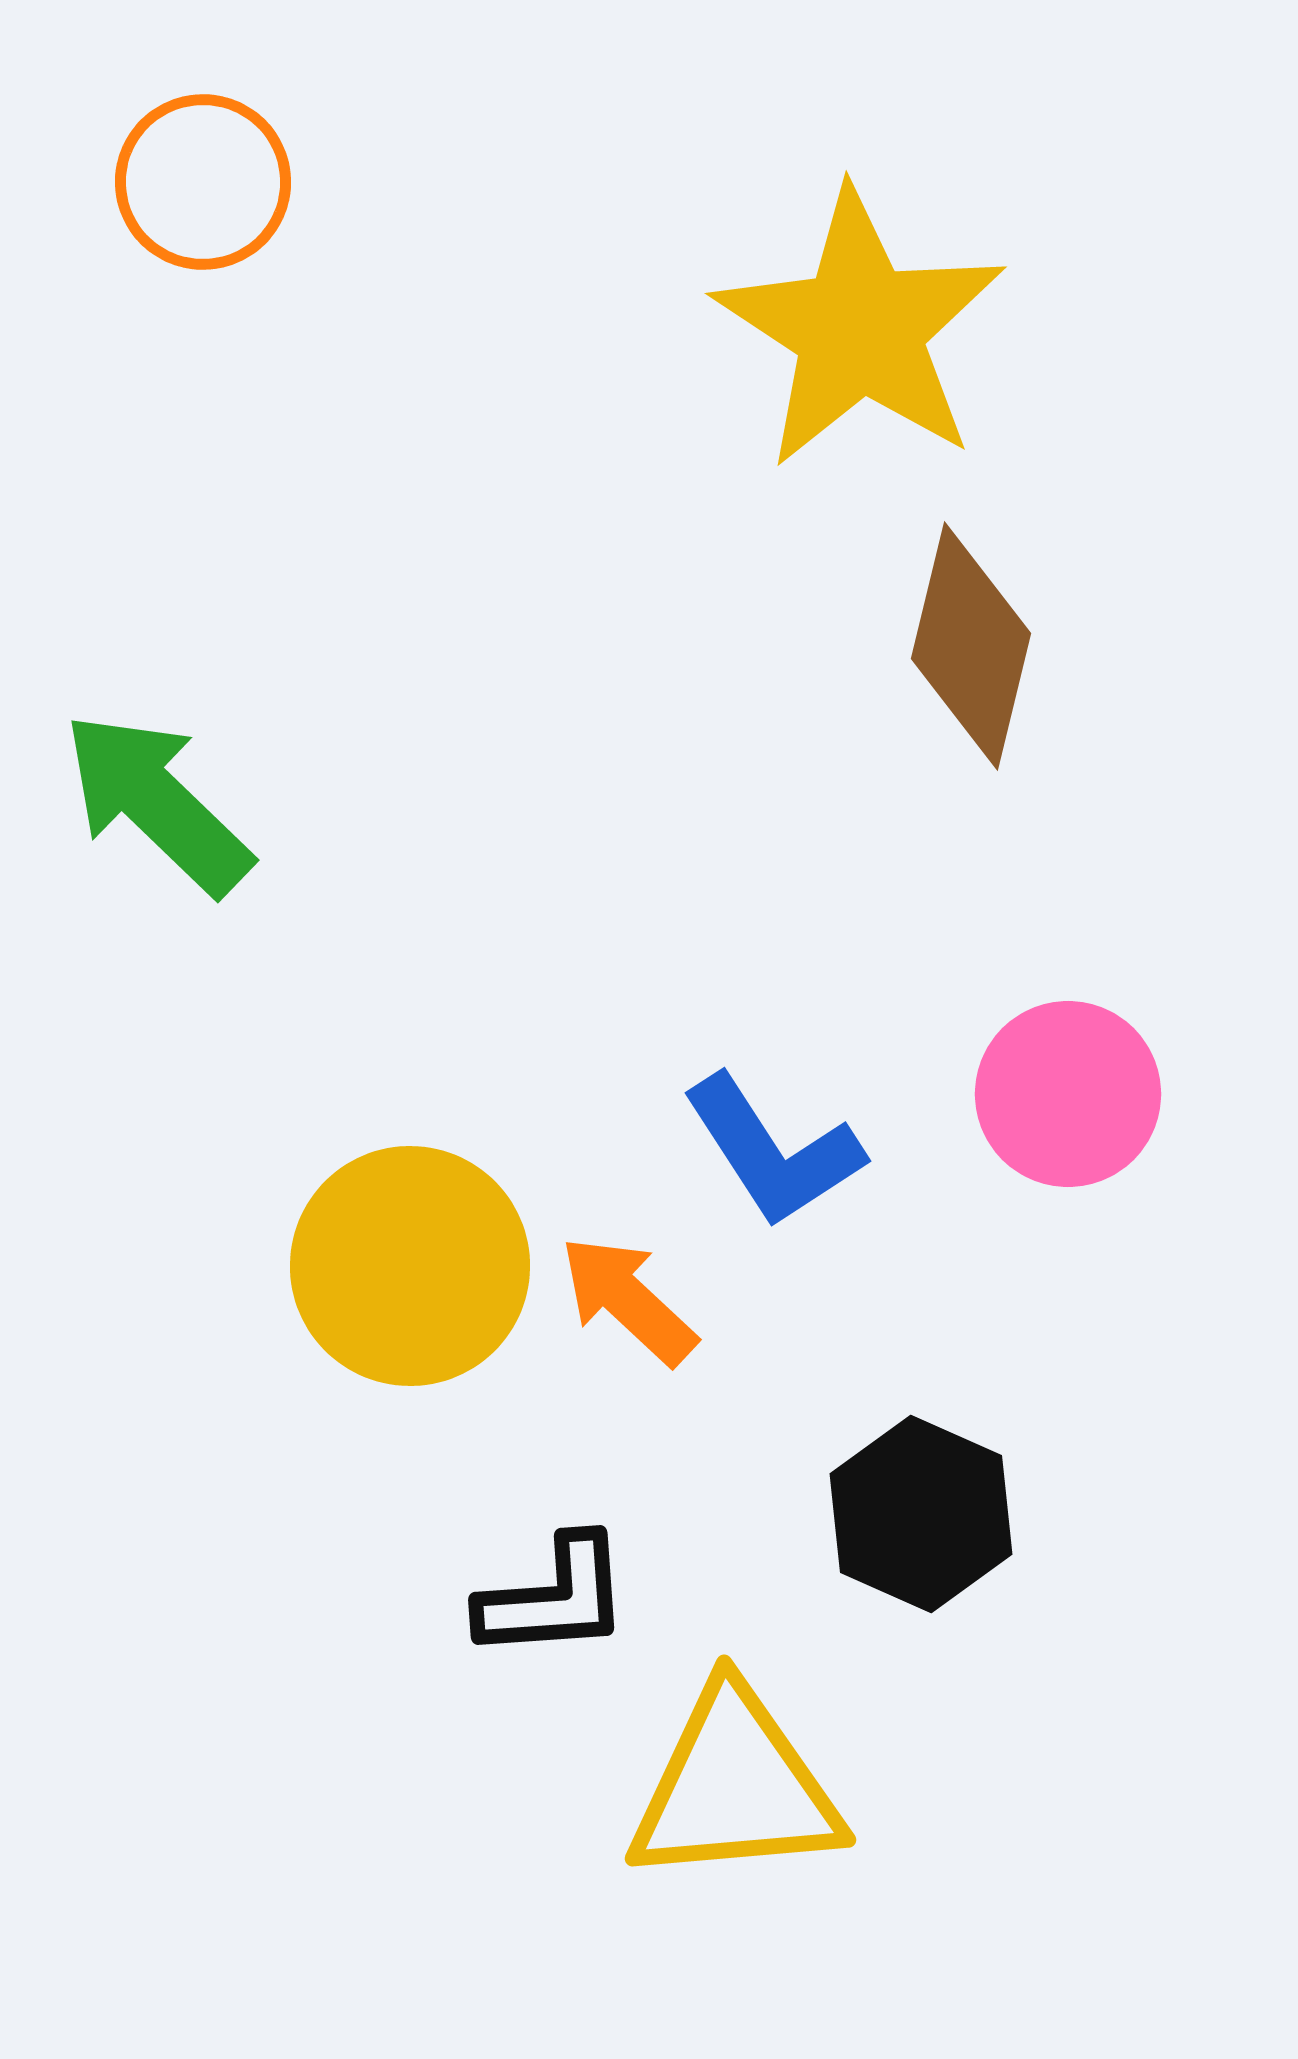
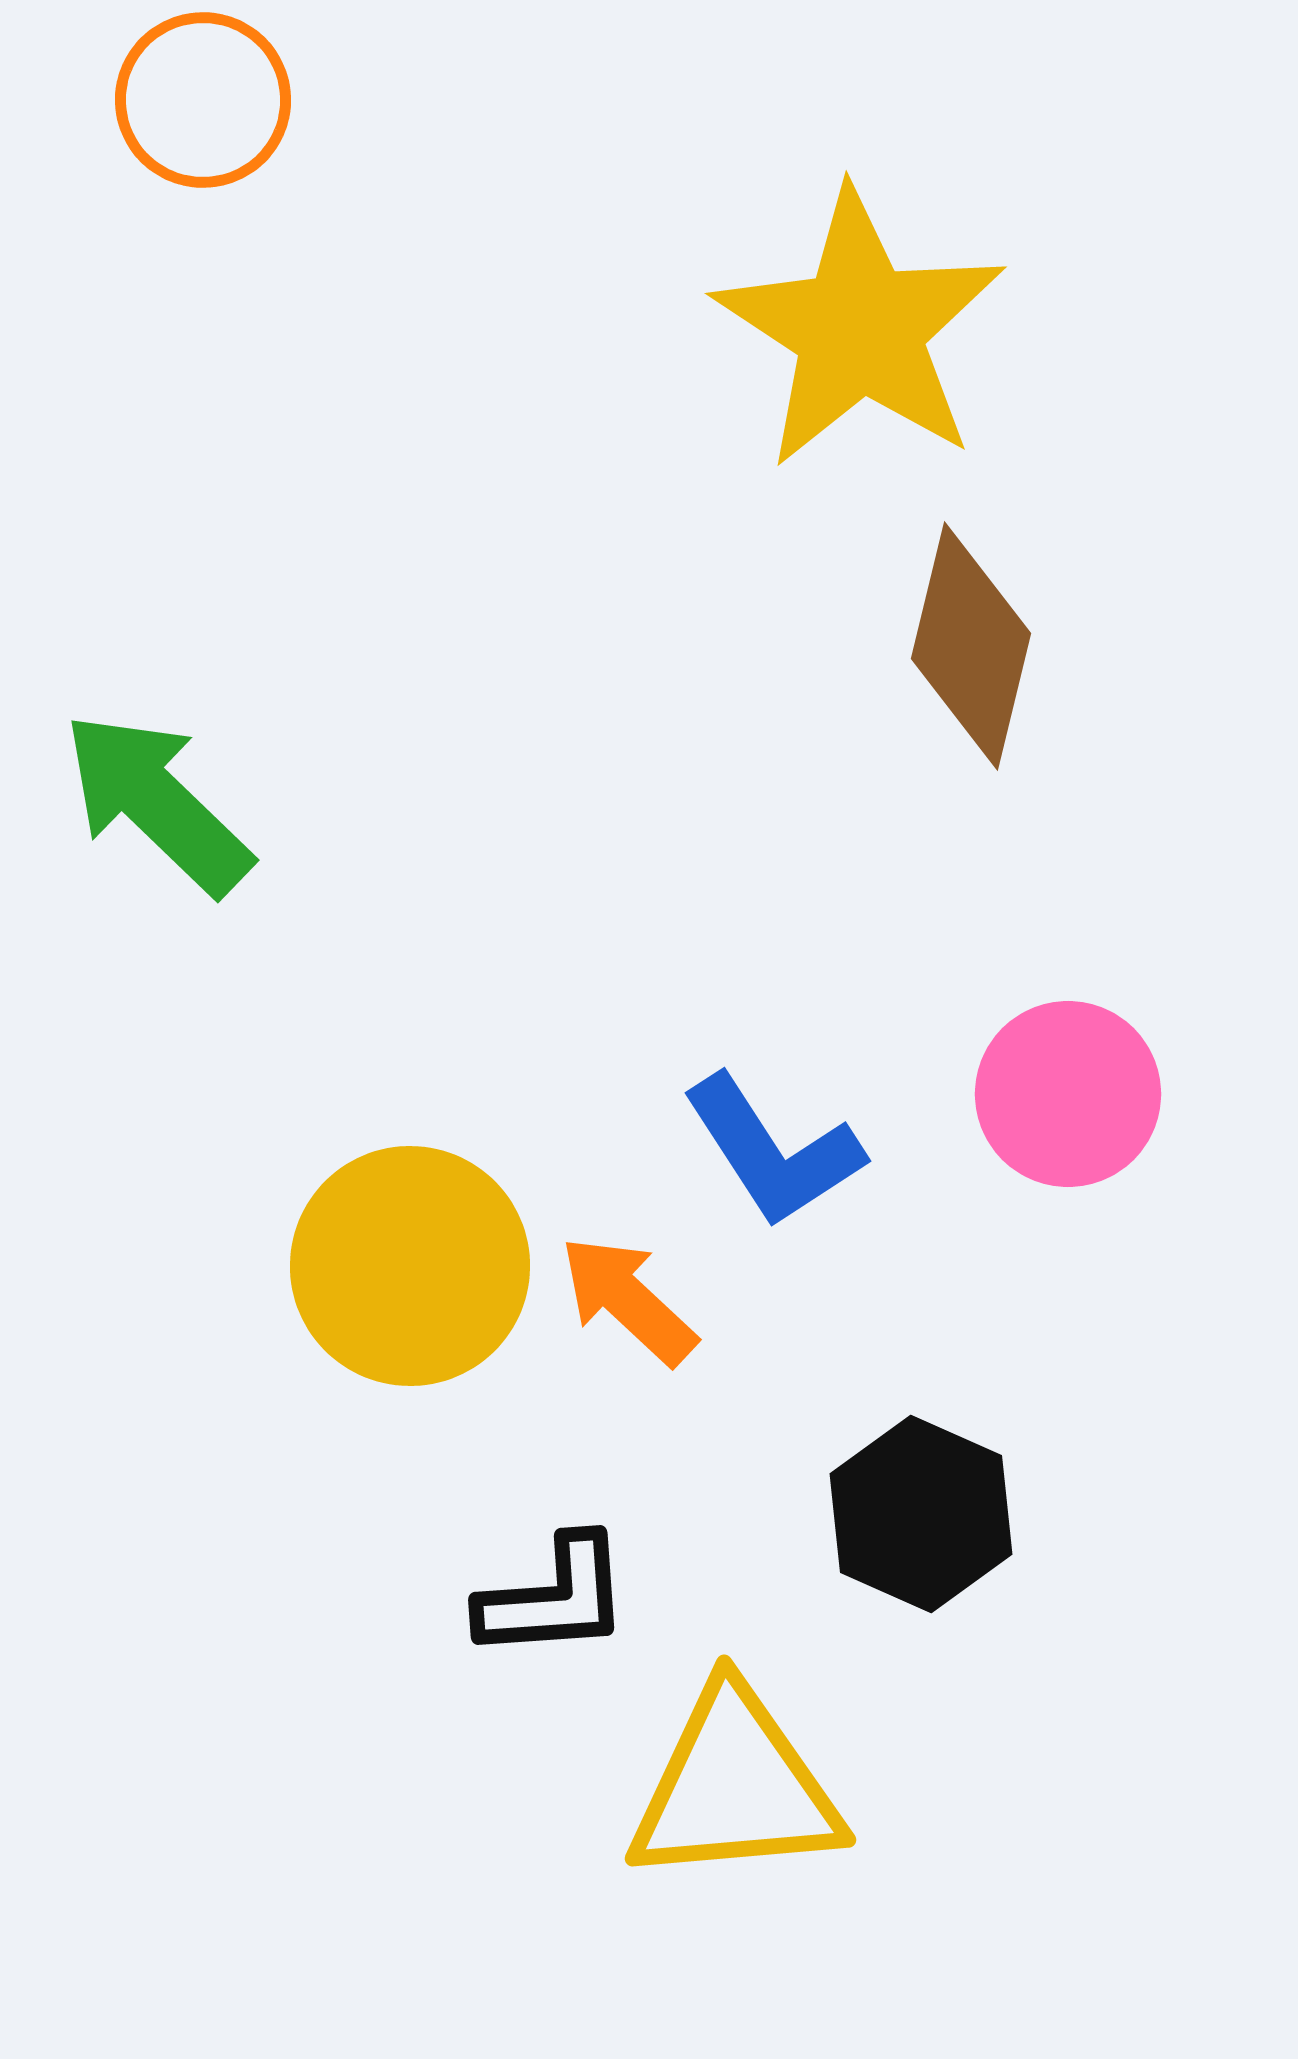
orange circle: moved 82 px up
